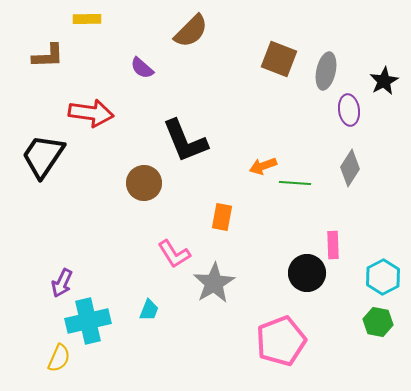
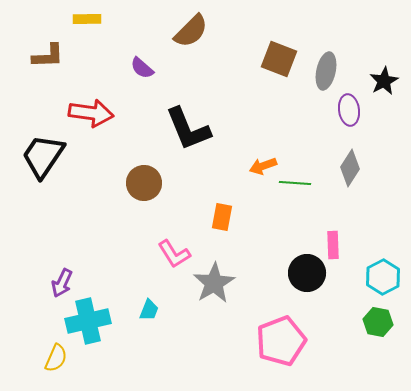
black L-shape: moved 3 px right, 12 px up
yellow semicircle: moved 3 px left
